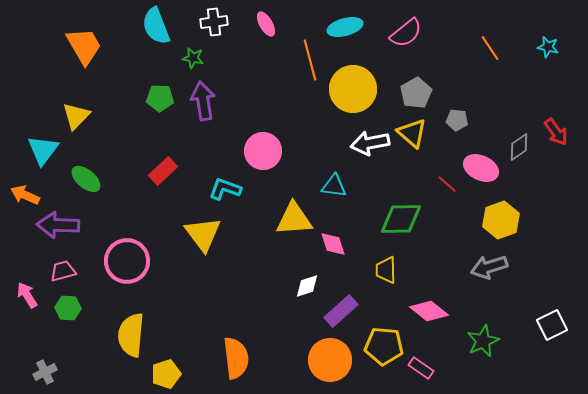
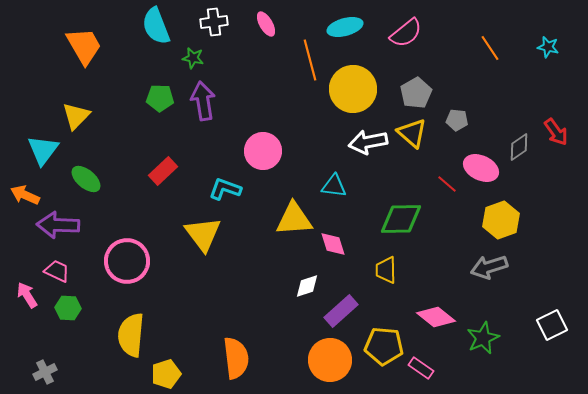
white arrow at (370, 143): moved 2 px left, 1 px up
pink trapezoid at (63, 271): moved 6 px left; rotated 40 degrees clockwise
pink diamond at (429, 311): moved 7 px right, 6 px down
green star at (483, 341): moved 3 px up
